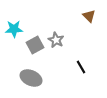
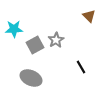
gray star: rotated 14 degrees clockwise
